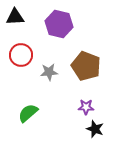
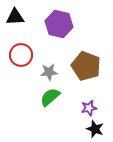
purple star: moved 3 px right, 1 px down; rotated 14 degrees counterclockwise
green semicircle: moved 22 px right, 16 px up
